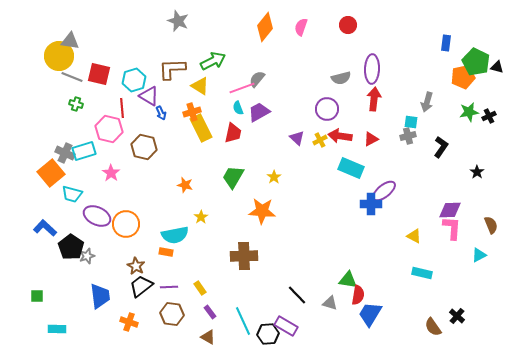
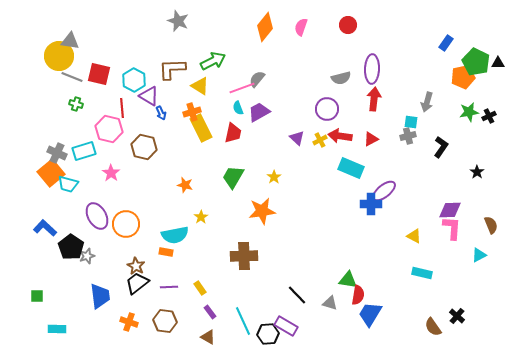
blue rectangle at (446, 43): rotated 28 degrees clockwise
black triangle at (497, 67): moved 1 px right, 4 px up; rotated 16 degrees counterclockwise
cyan hexagon at (134, 80): rotated 15 degrees counterclockwise
gray cross at (65, 153): moved 8 px left
cyan trapezoid at (72, 194): moved 4 px left, 10 px up
orange star at (262, 211): rotated 12 degrees counterclockwise
purple ellipse at (97, 216): rotated 36 degrees clockwise
black trapezoid at (141, 286): moved 4 px left, 3 px up
brown hexagon at (172, 314): moved 7 px left, 7 px down
